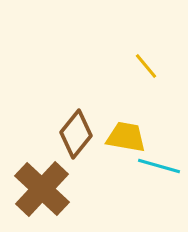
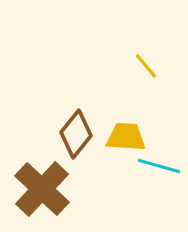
yellow trapezoid: rotated 6 degrees counterclockwise
